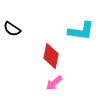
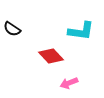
red diamond: rotated 55 degrees counterclockwise
pink arrow: moved 15 px right; rotated 18 degrees clockwise
